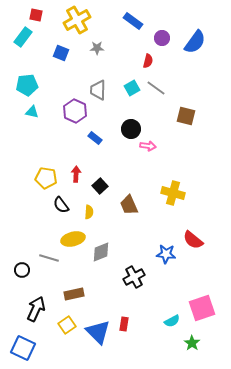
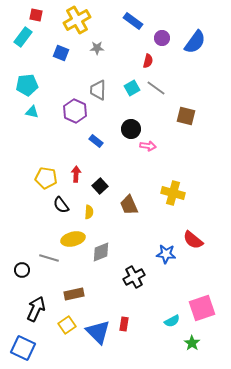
blue rectangle at (95, 138): moved 1 px right, 3 px down
